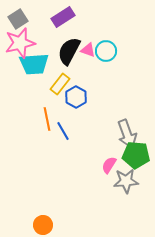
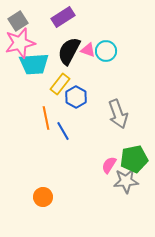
gray square: moved 2 px down
orange line: moved 1 px left, 1 px up
gray arrow: moved 9 px left, 20 px up
green pentagon: moved 2 px left, 4 px down; rotated 16 degrees counterclockwise
orange circle: moved 28 px up
